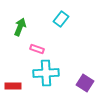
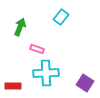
cyan rectangle: moved 2 px up
